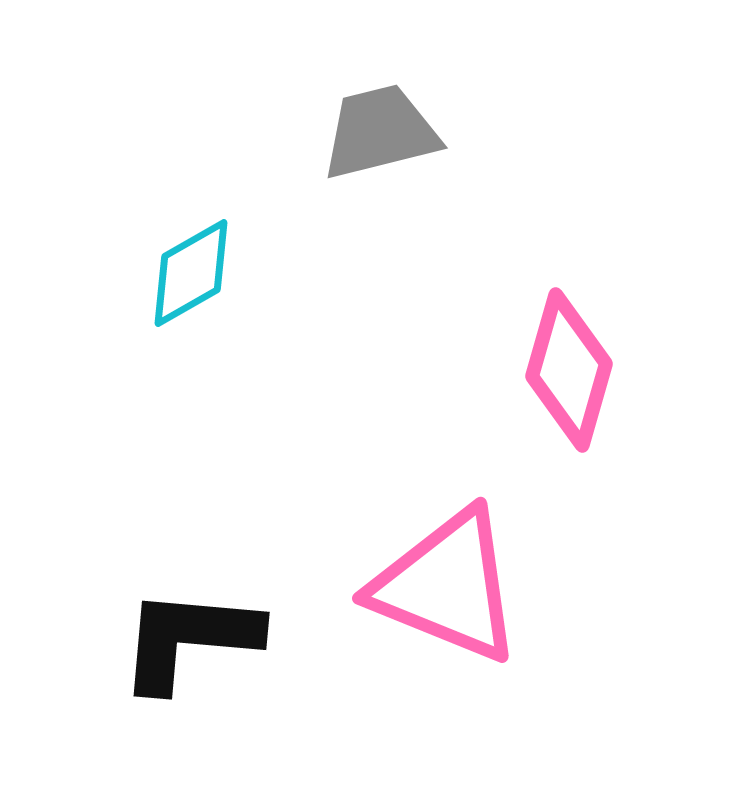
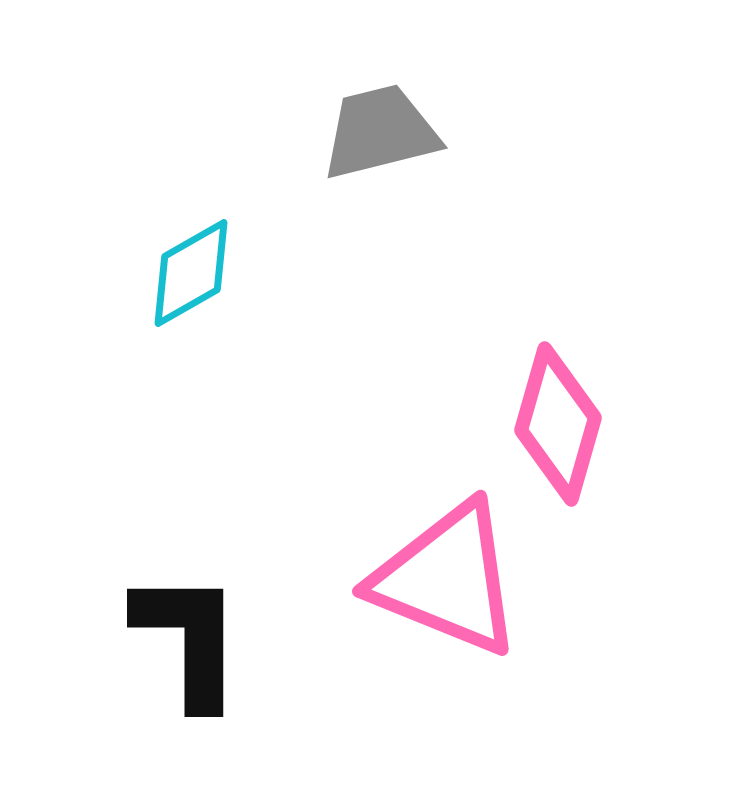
pink diamond: moved 11 px left, 54 px down
pink triangle: moved 7 px up
black L-shape: rotated 85 degrees clockwise
